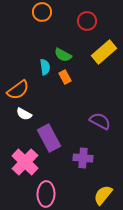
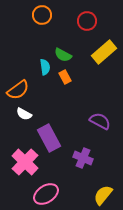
orange circle: moved 3 px down
purple cross: rotated 18 degrees clockwise
pink ellipse: rotated 55 degrees clockwise
